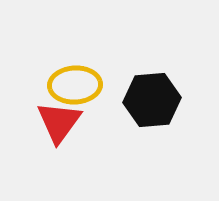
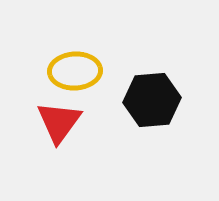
yellow ellipse: moved 14 px up
